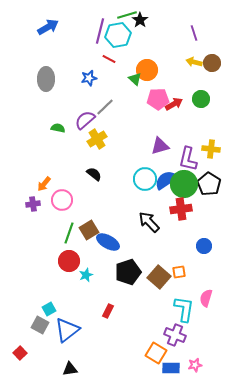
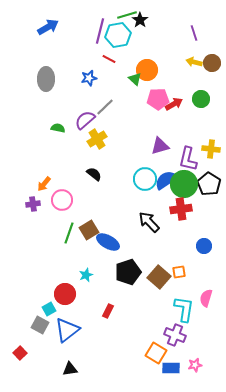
red circle at (69, 261): moved 4 px left, 33 px down
